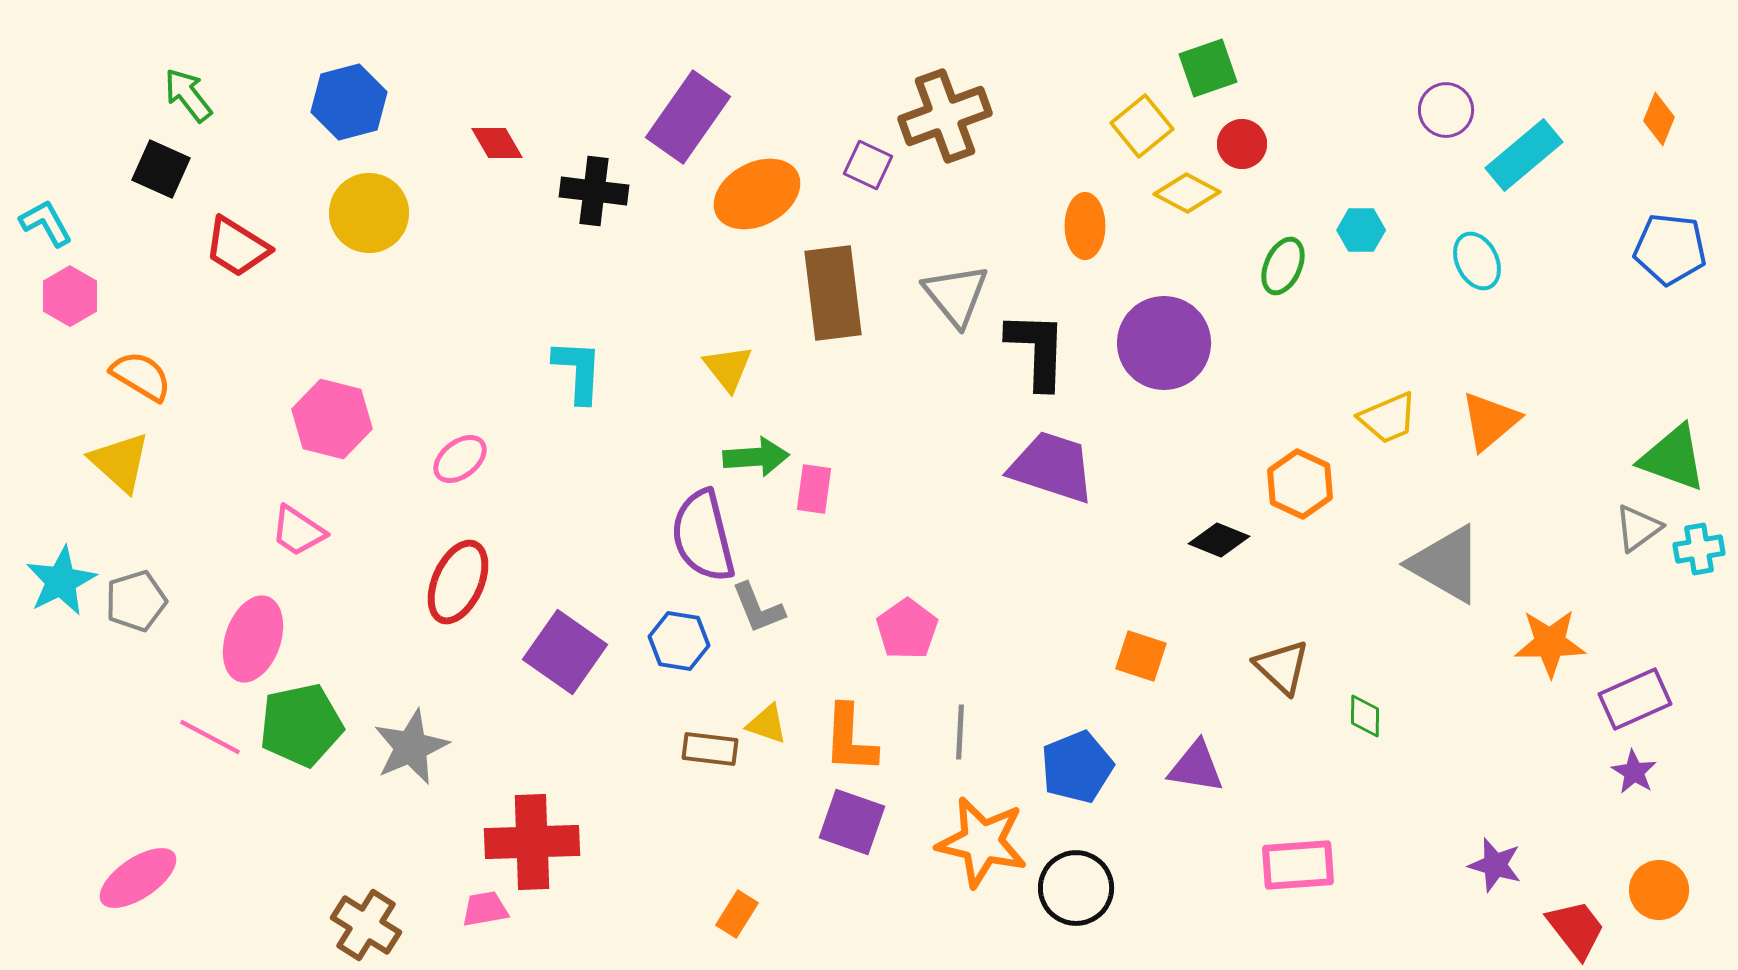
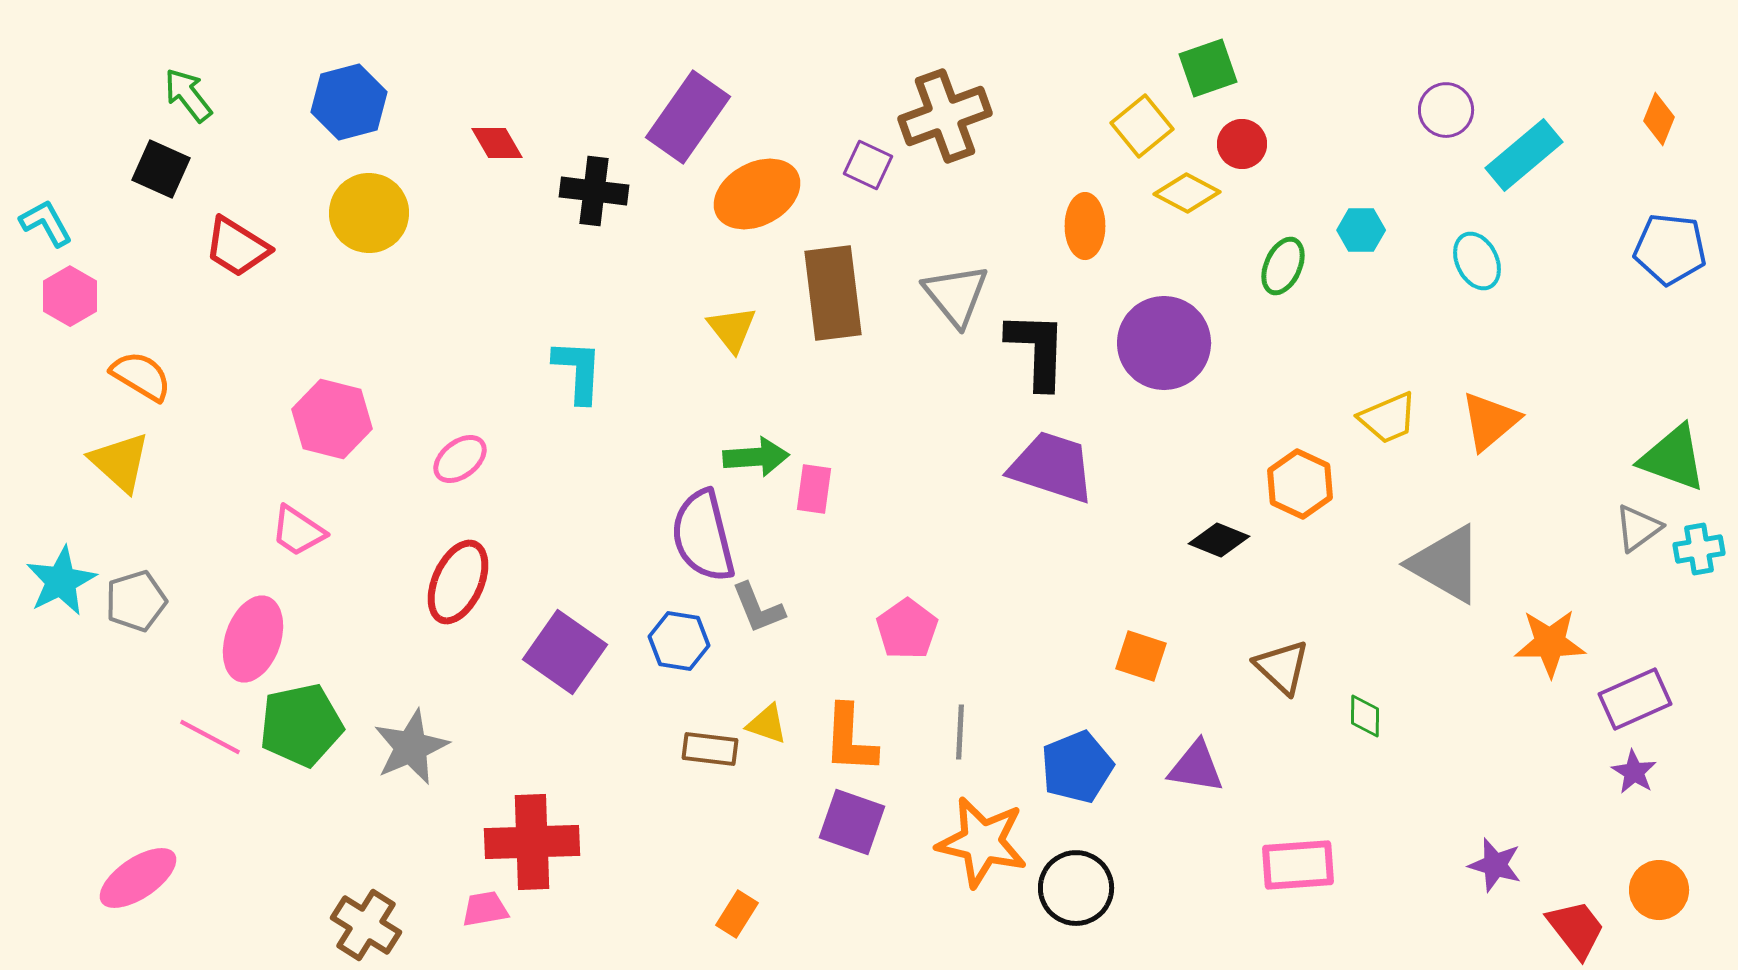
yellow triangle at (728, 368): moved 4 px right, 39 px up
